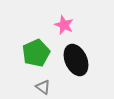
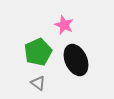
green pentagon: moved 2 px right, 1 px up
gray triangle: moved 5 px left, 4 px up
